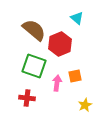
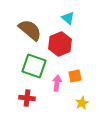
cyan triangle: moved 9 px left
brown semicircle: moved 4 px left
yellow star: moved 3 px left, 2 px up
